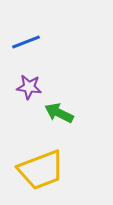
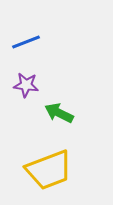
purple star: moved 3 px left, 2 px up
yellow trapezoid: moved 8 px right
